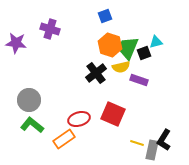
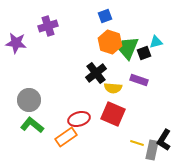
purple cross: moved 2 px left, 3 px up; rotated 36 degrees counterclockwise
orange hexagon: moved 3 px up
yellow semicircle: moved 8 px left, 21 px down; rotated 18 degrees clockwise
orange rectangle: moved 2 px right, 2 px up
